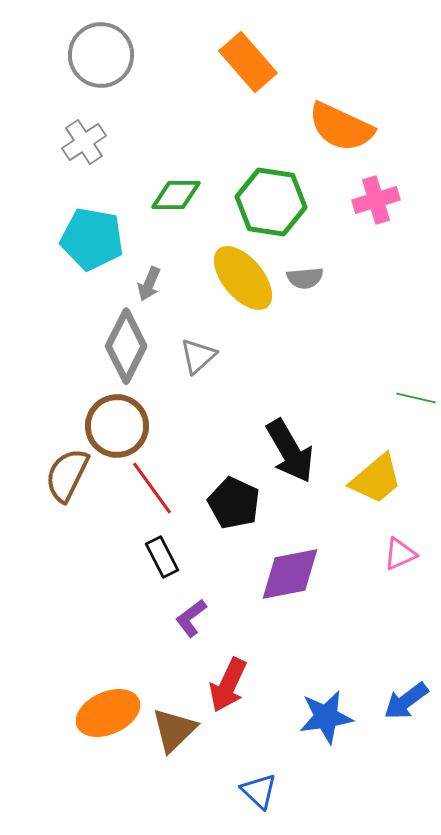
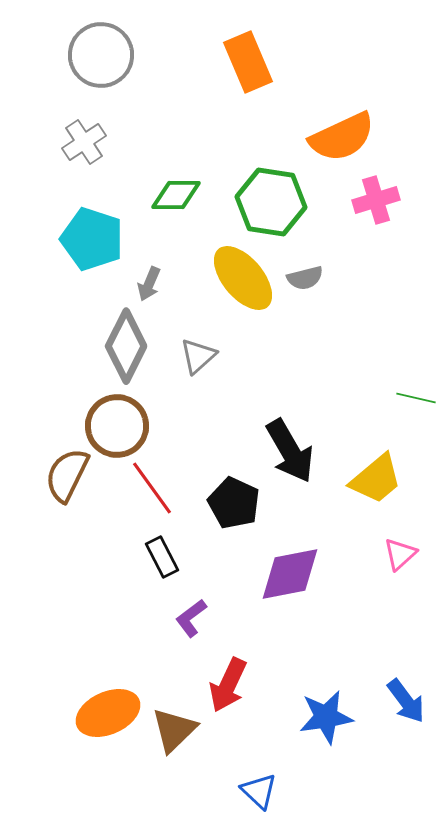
orange rectangle: rotated 18 degrees clockwise
orange semicircle: moved 1 px right, 10 px down; rotated 50 degrees counterclockwise
cyan pentagon: rotated 8 degrees clockwise
gray semicircle: rotated 9 degrees counterclockwise
pink triangle: rotated 18 degrees counterclockwise
blue arrow: rotated 90 degrees counterclockwise
